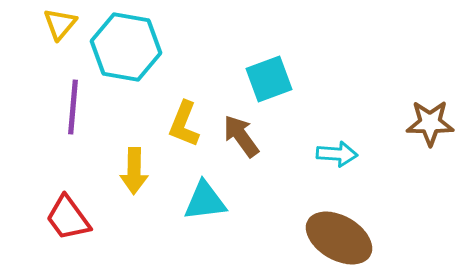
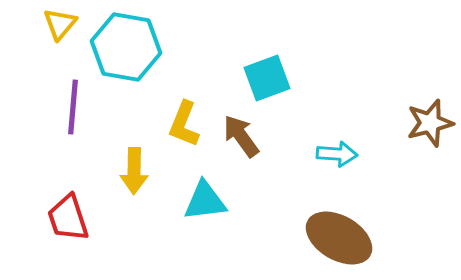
cyan square: moved 2 px left, 1 px up
brown star: rotated 15 degrees counterclockwise
red trapezoid: rotated 18 degrees clockwise
